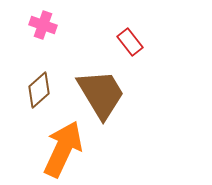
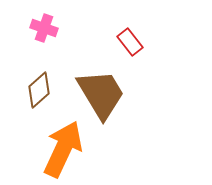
pink cross: moved 1 px right, 3 px down
